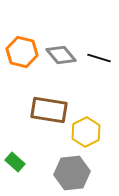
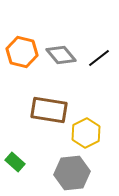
black line: rotated 55 degrees counterclockwise
yellow hexagon: moved 1 px down
